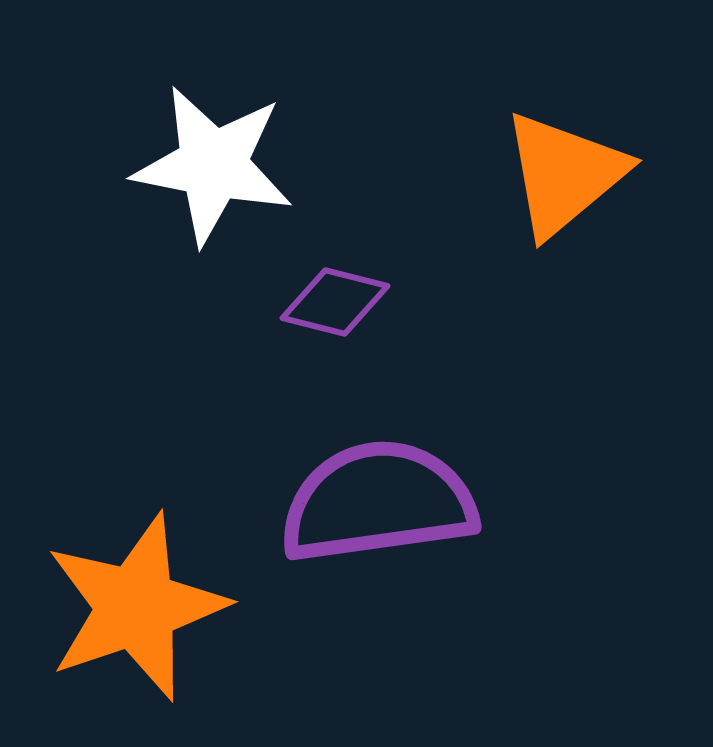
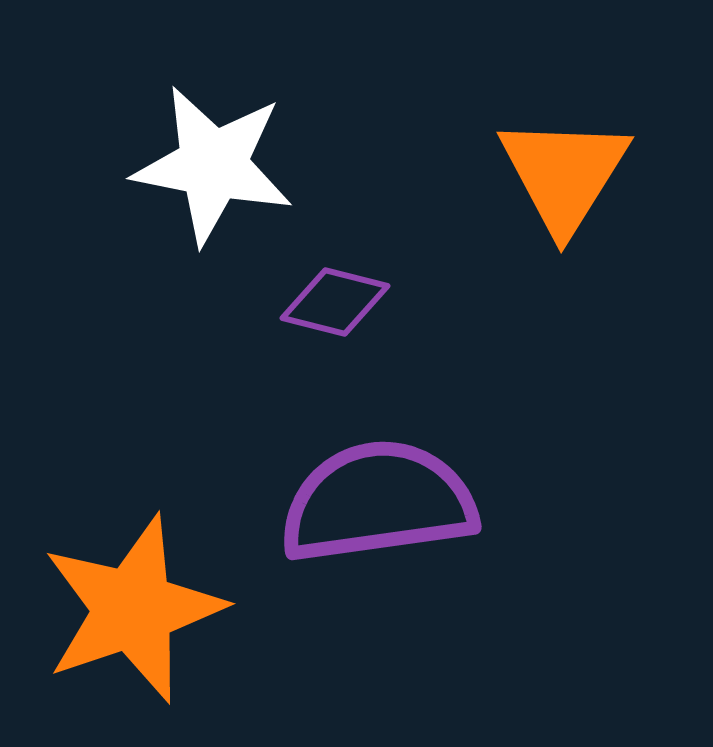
orange triangle: rotated 18 degrees counterclockwise
orange star: moved 3 px left, 2 px down
